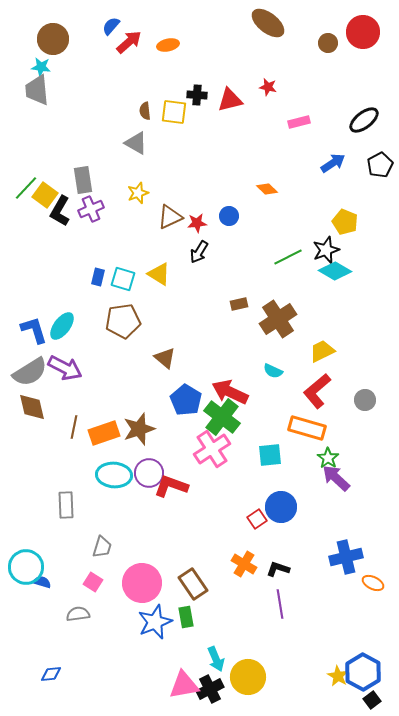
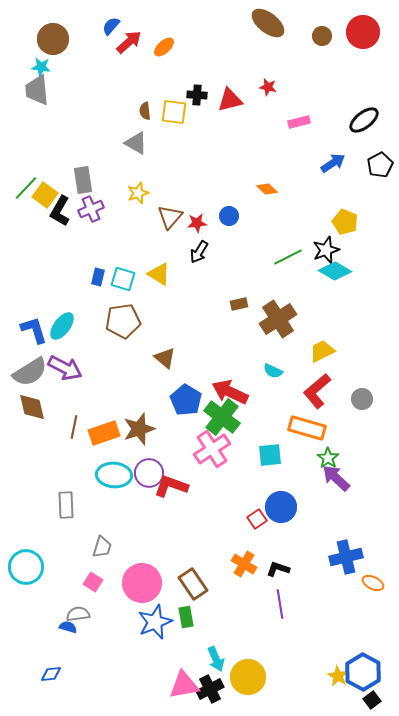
brown circle at (328, 43): moved 6 px left, 7 px up
orange ellipse at (168, 45): moved 4 px left, 2 px down; rotated 30 degrees counterclockwise
brown triangle at (170, 217): rotated 24 degrees counterclockwise
gray circle at (365, 400): moved 3 px left, 1 px up
blue semicircle at (42, 582): moved 26 px right, 45 px down
